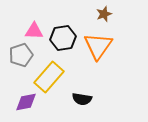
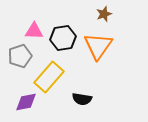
gray pentagon: moved 1 px left, 1 px down
